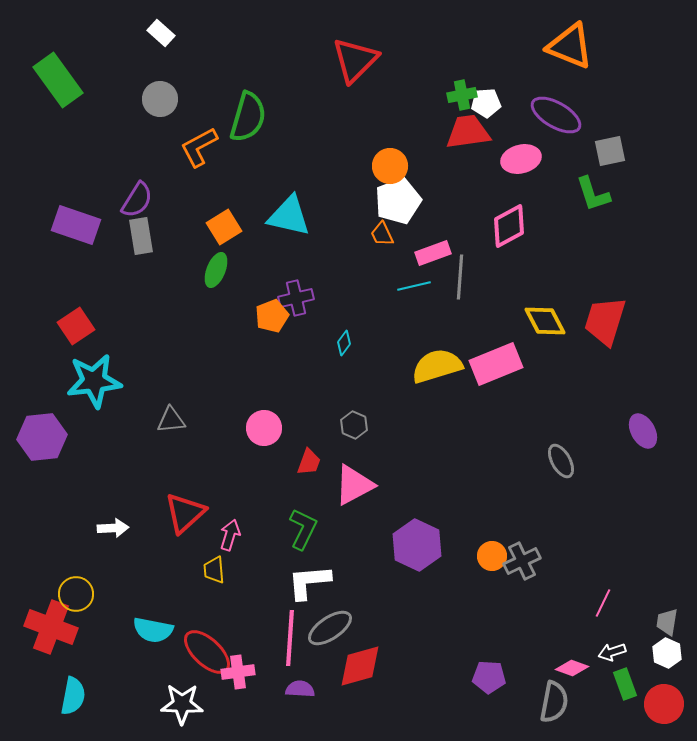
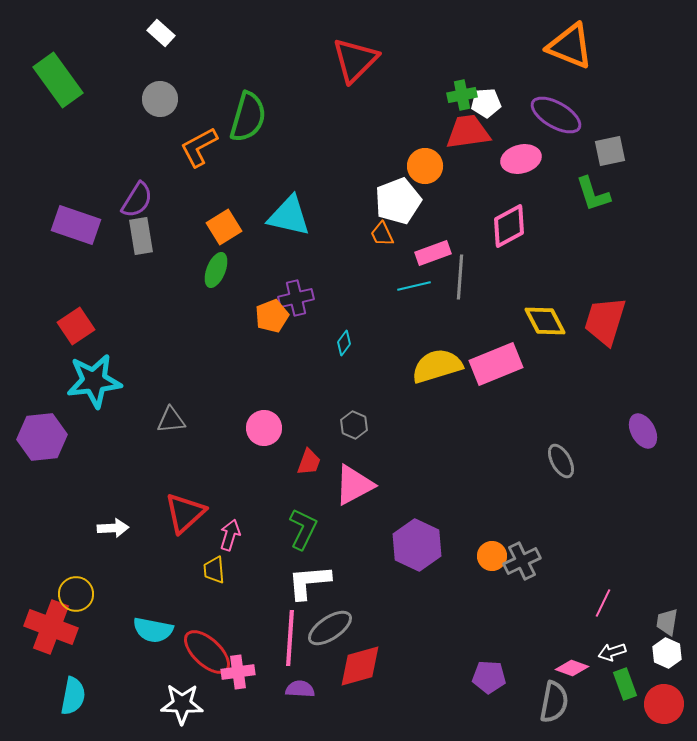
orange circle at (390, 166): moved 35 px right
